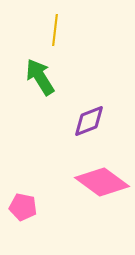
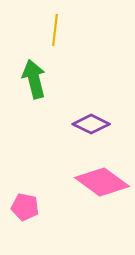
green arrow: moved 6 px left, 2 px down; rotated 18 degrees clockwise
purple diamond: moved 2 px right, 3 px down; rotated 48 degrees clockwise
pink pentagon: moved 2 px right
